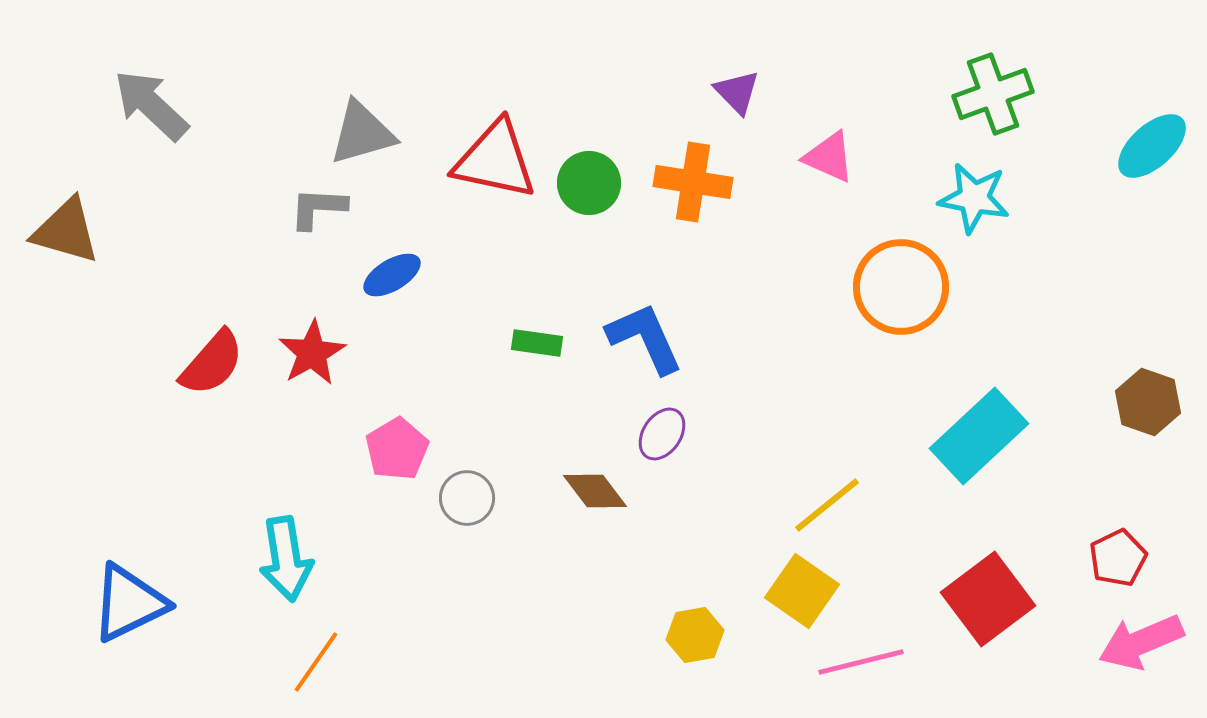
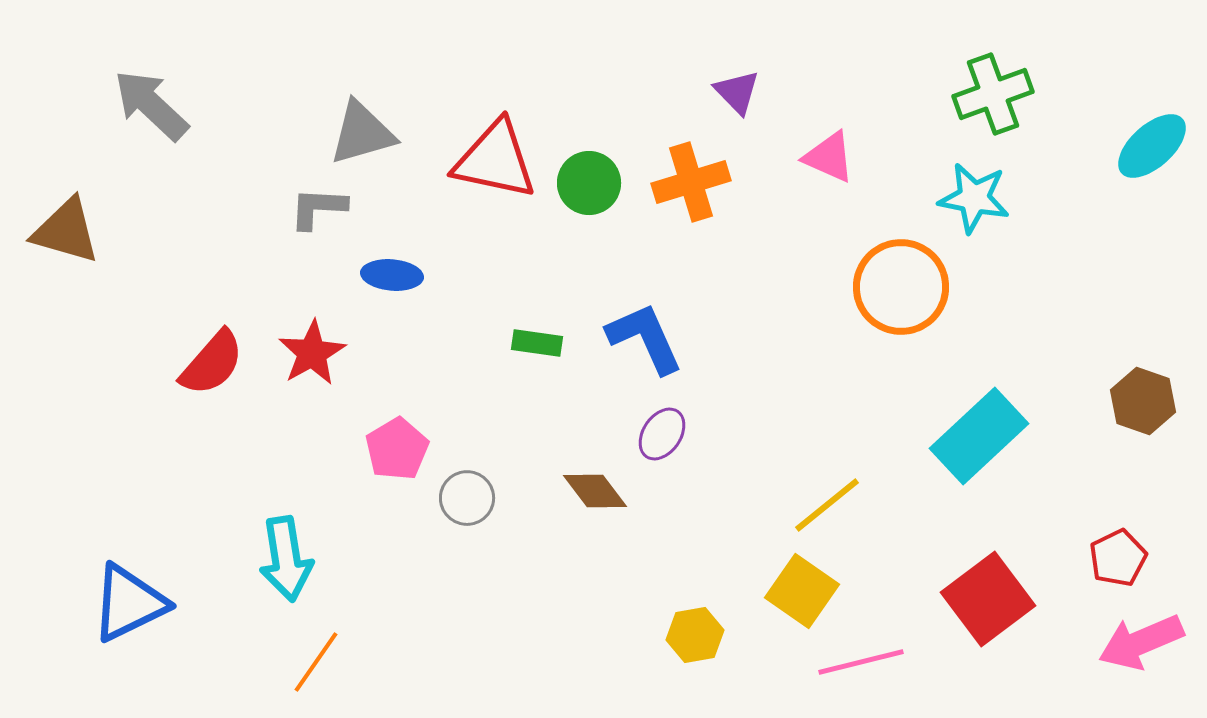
orange cross: moved 2 px left; rotated 26 degrees counterclockwise
blue ellipse: rotated 36 degrees clockwise
brown hexagon: moved 5 px left, 1 px up
